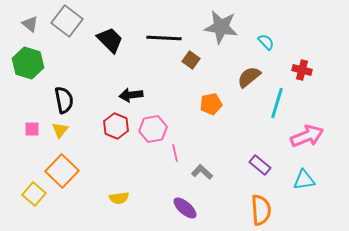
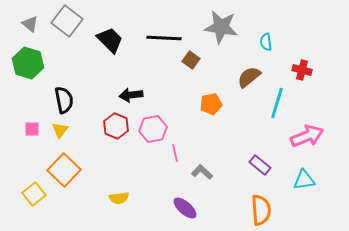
cyan semicircle: rotated 144 degrees counterclockwise
orange square: moved 2 px right, 1 px up
yellow square: rotated 10 degrees clockwise
